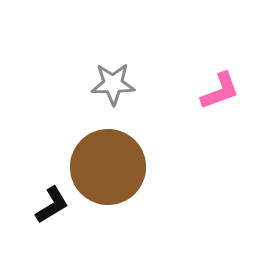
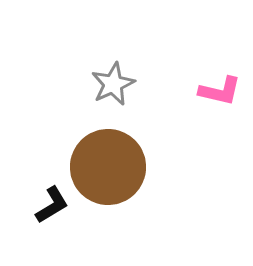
gray star: rotated 24 degrees counterclockwise
pink L-shape: rotated 33 degrees clockwise
